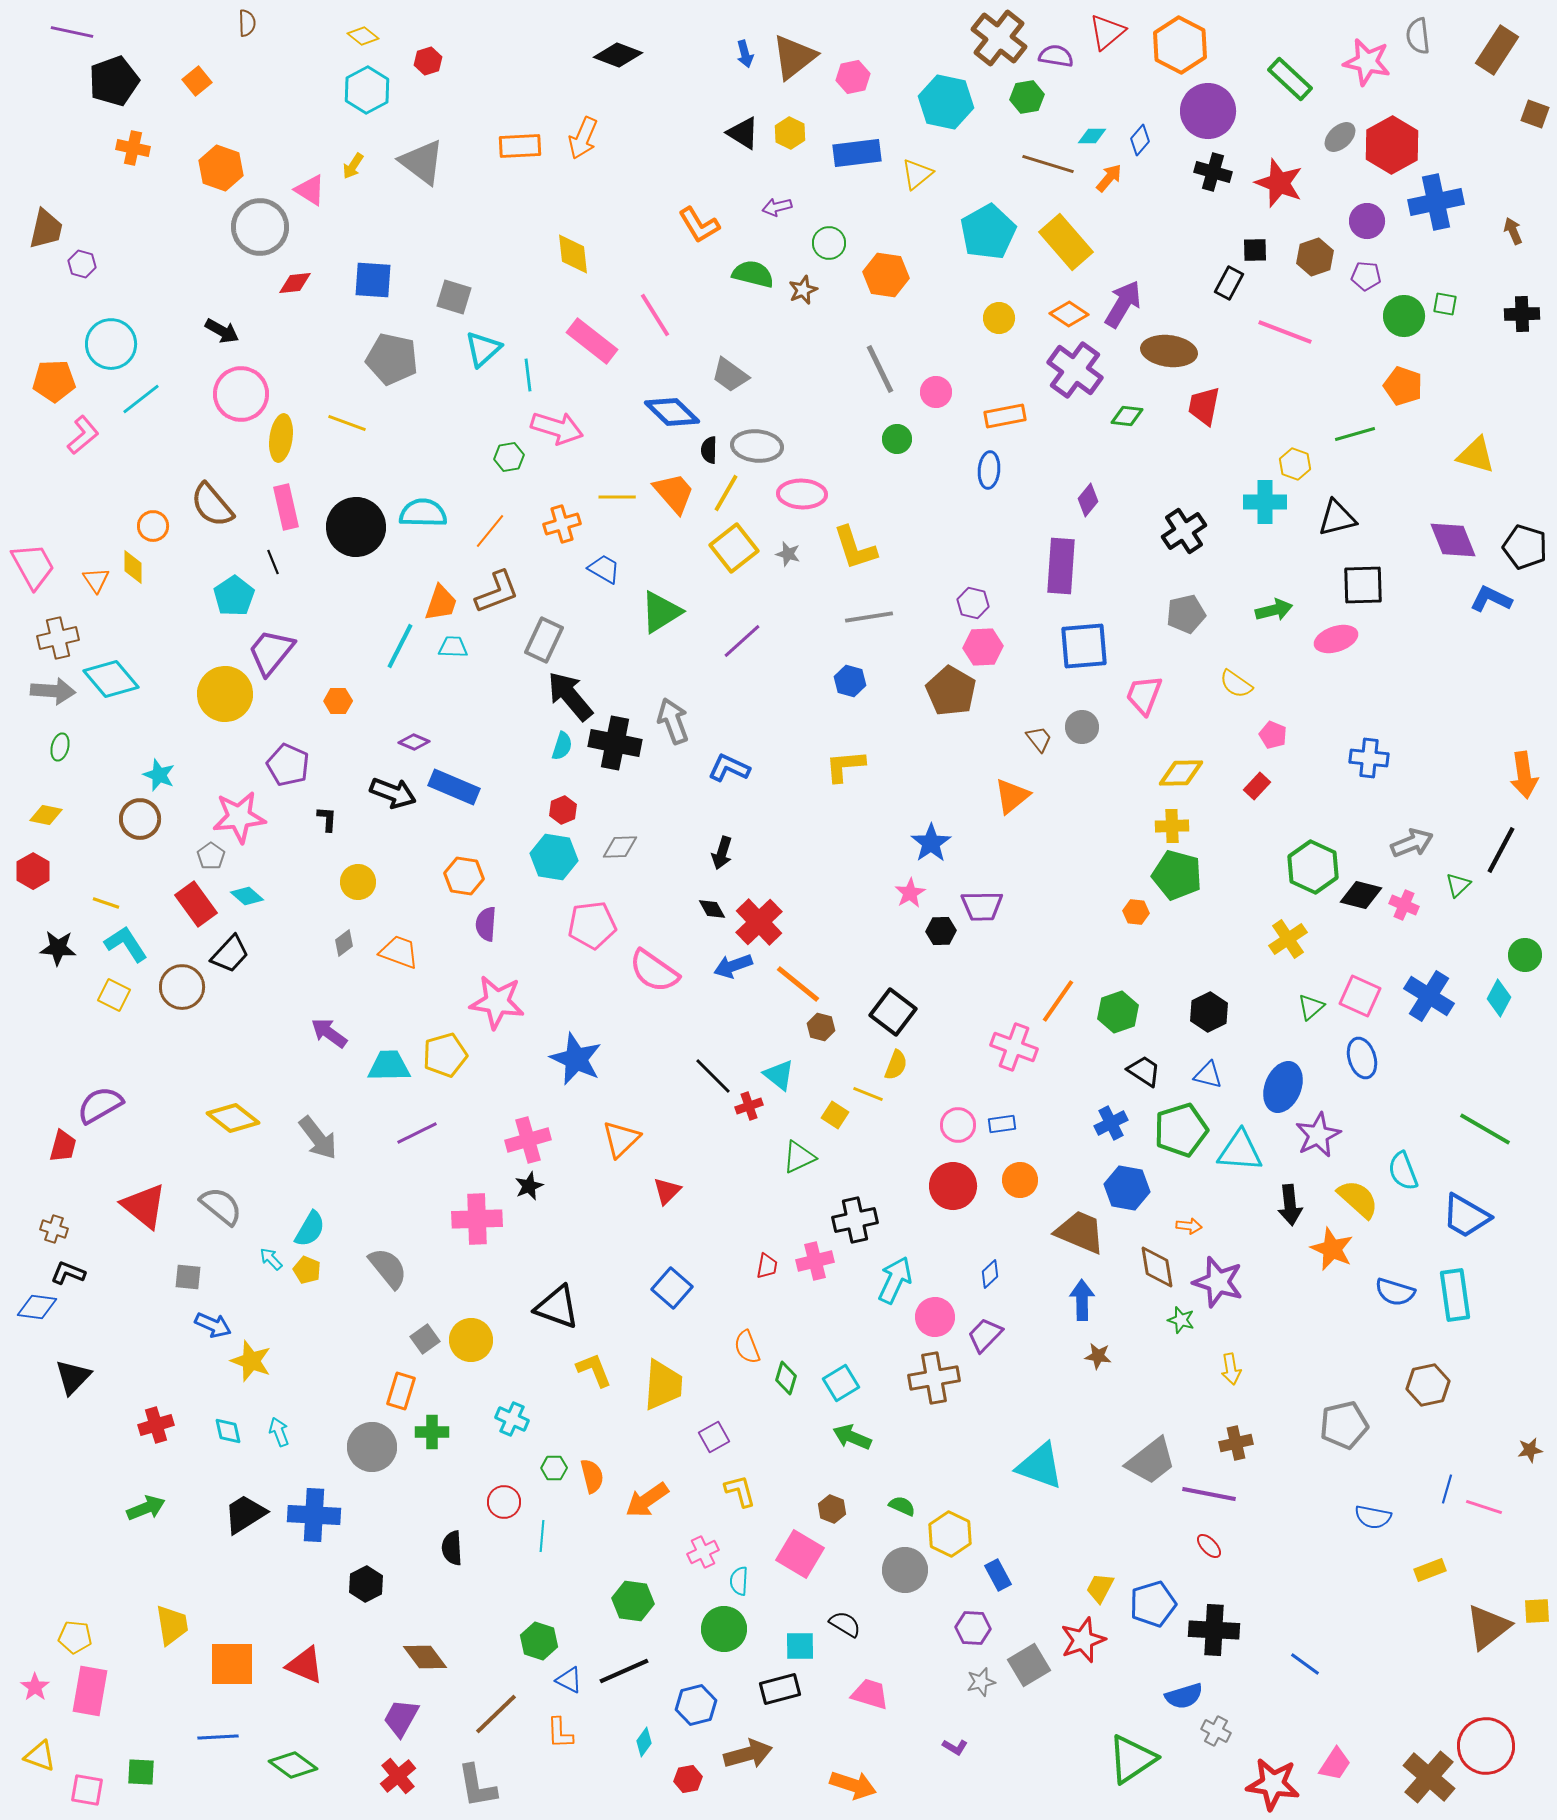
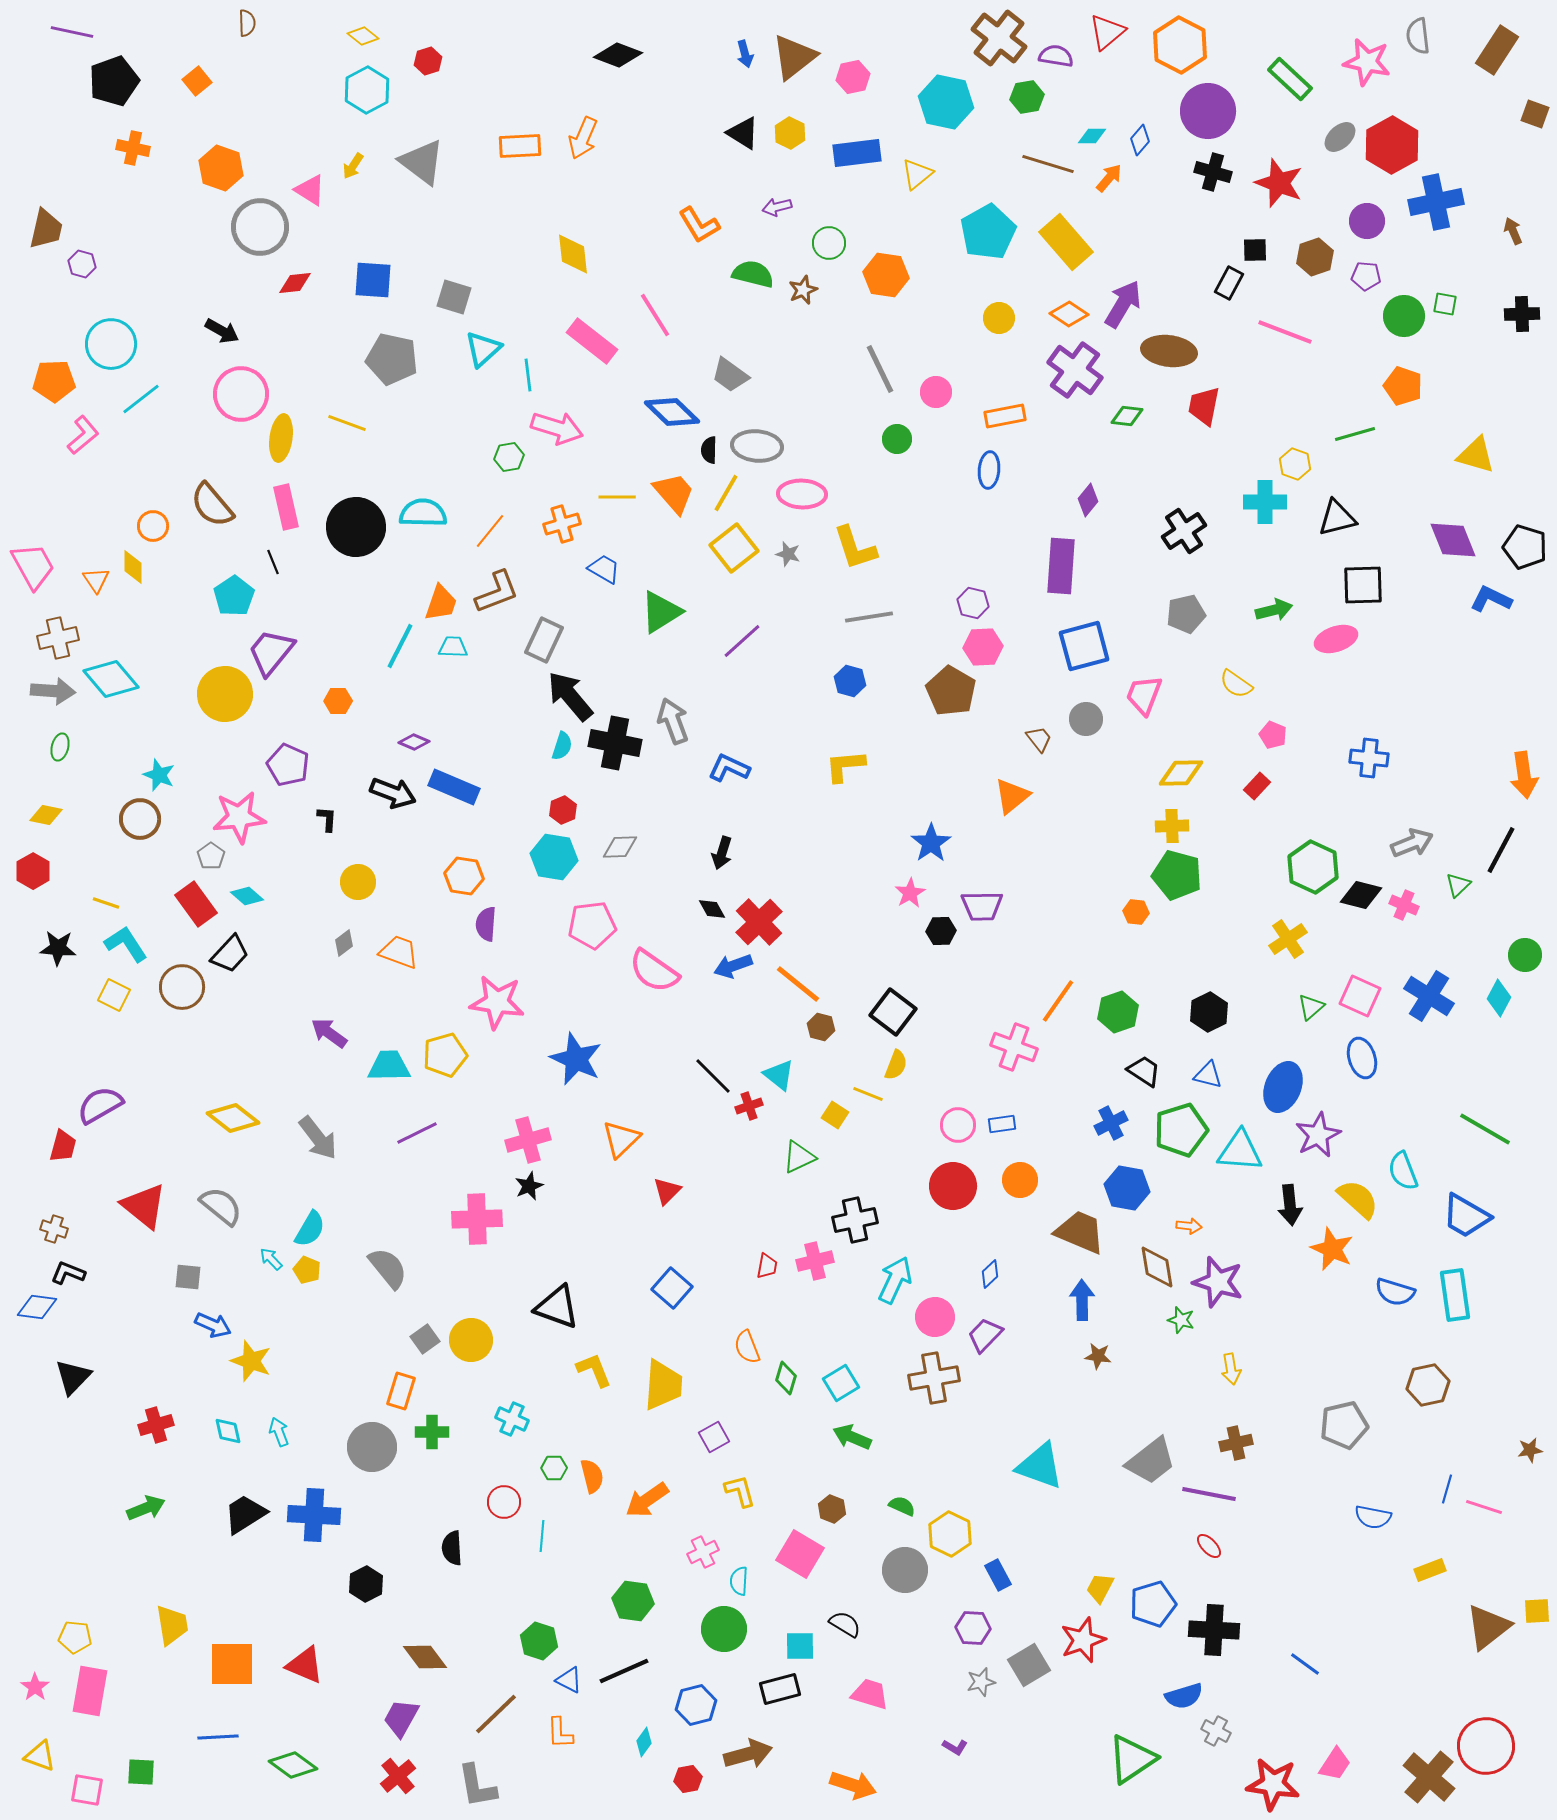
blue square at (1084, 646): rotated 10 degrees counterclockwise
gray circle at (1082, 727): moved 4 px right, 8 px up
